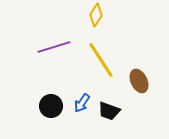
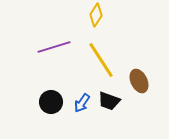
black circle: moved 4 px up
black trapezoid: moved 10 px up
